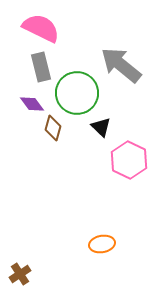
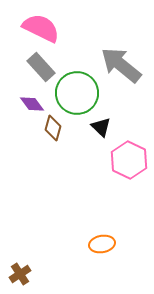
gray rectangle: rotated 28 degrees counterclockwise
